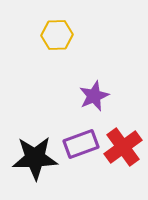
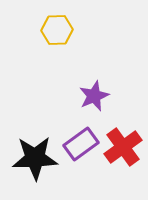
yellow hexagon: moved 5 px up
purple rectangle: rotated 16 degrees counterclockwise
